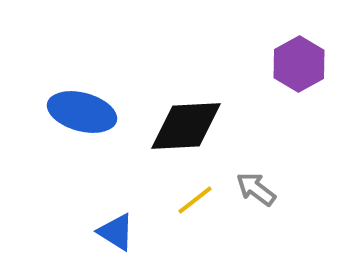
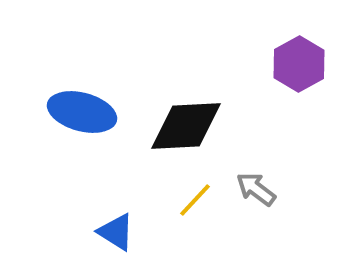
yellow line: rotated 9 degrees counterclockwise
